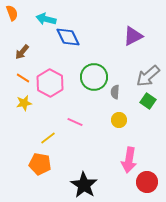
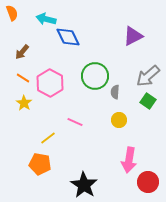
green circle: moved 1 px right, 1 px up
yellow star: rotated 28 degrees counterclockwise
red circle: moved 1 px right
